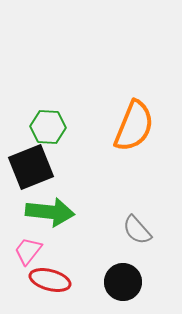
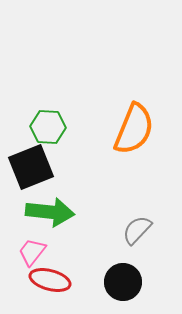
orange semicircle: moved 3 px down
gray semicircle: rotated 84 degrees clockwise
pink trapezoid: moved 4 px right, 1 px down
